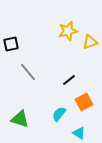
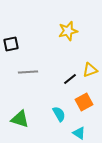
yellow triangle: moved 28 px down
gray line: rotated 54 degrees counterclockwise
black line: moved 1 px right, 1 px up
cyan semicircle: rotated 112 degrees clockwise
